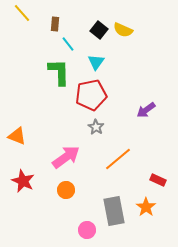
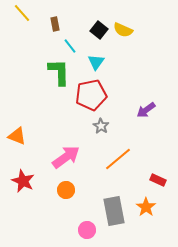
brown rectangle: rotated 16 degrees counterclockwise
cyan line: moved 2 px right, 2 px down
gray star: moved 5 px right, 1 px up
